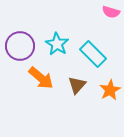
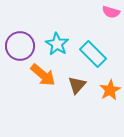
orange arrow: moved 2 px right, 3 px up
